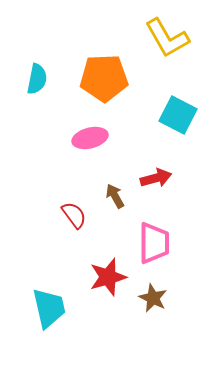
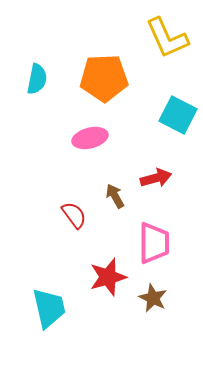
yellow L-shape: rotated 6 degrees clockwise
